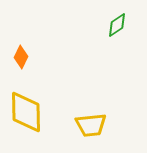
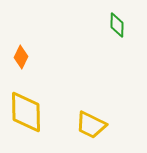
green diamond: rotated 55 degrees counterclockwise
yellow trapezoid: rotated 32 degrees clockwise
